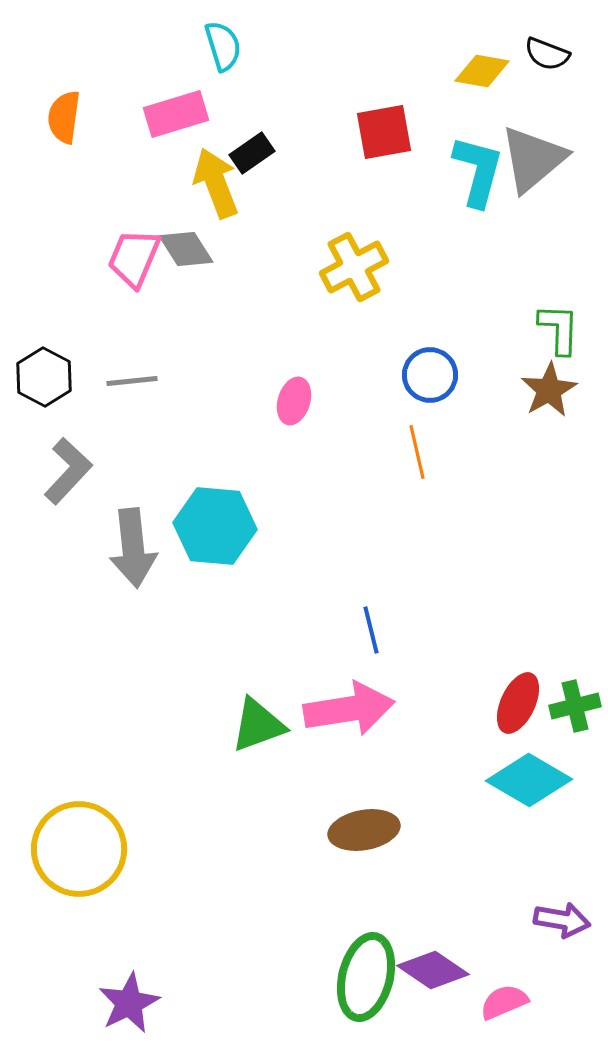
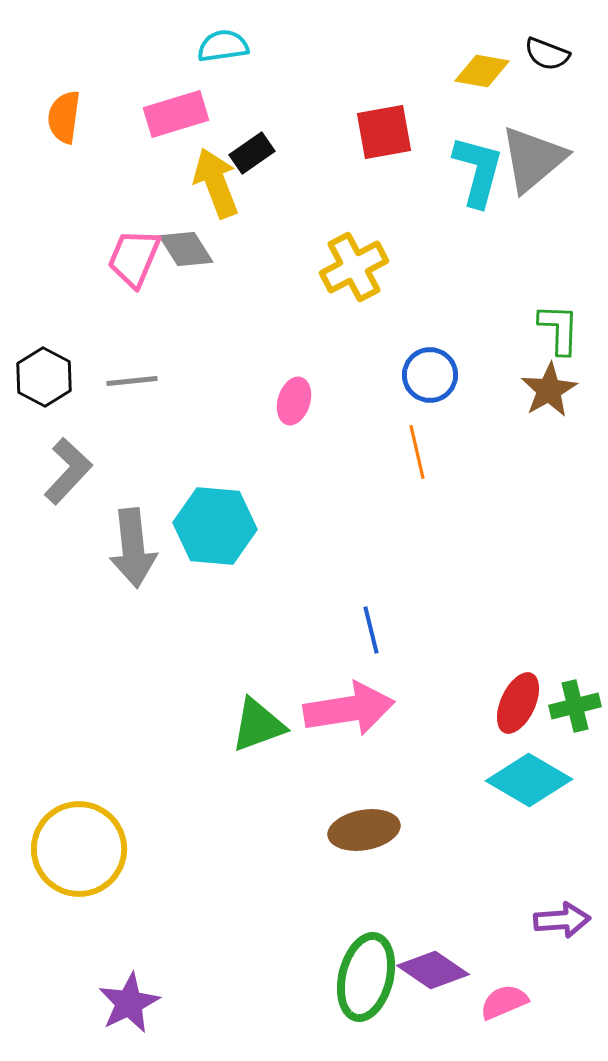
cyan semicircle: rotated 81 degrees counterclockwise
purple arrow: rotated 14 degrees counterclockwise
